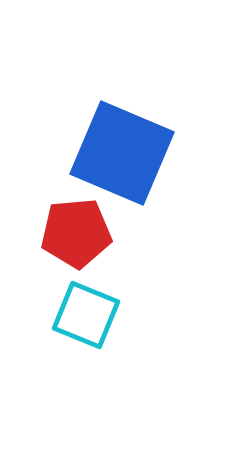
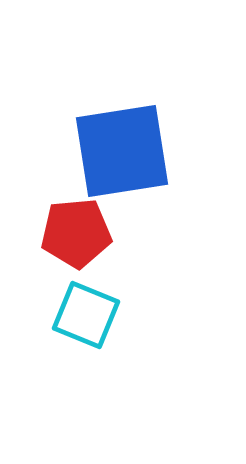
blue square: moved 2 px up; rotated 32 degrees counterclockwise
